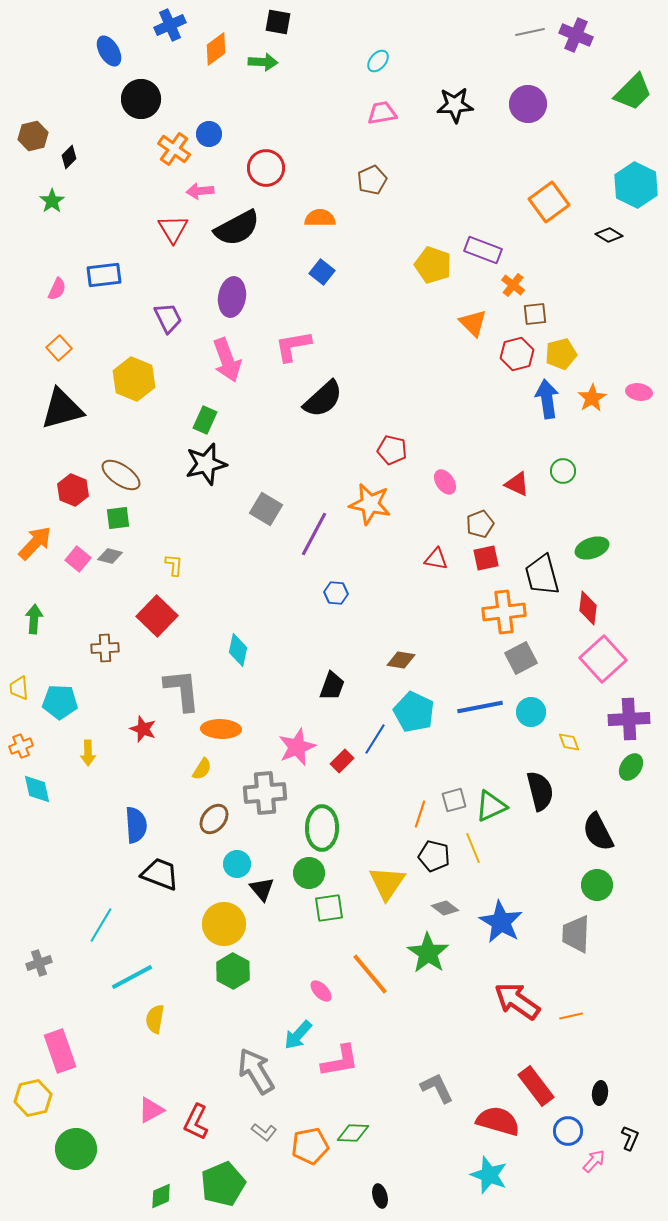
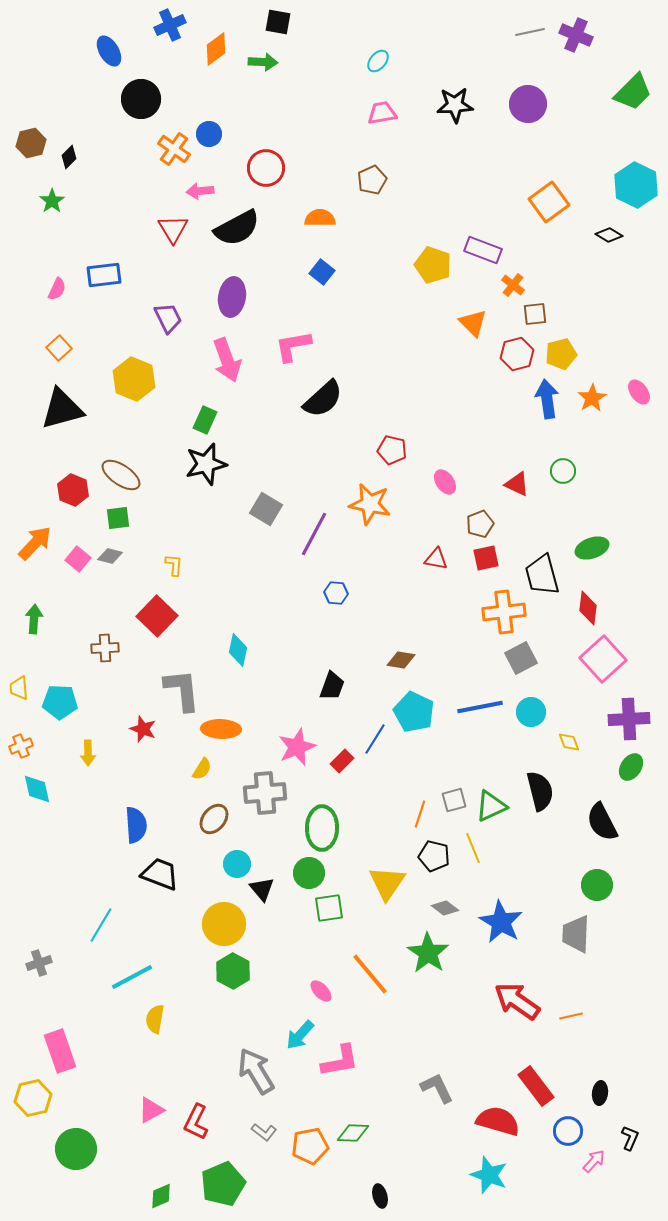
brown hexagon at (33, 136): moved 2 px left, 7 px down
pink ellipse at (639, 392): rotated 45 degrees clockwise
black semicircle at (598, 832): moved 4 px right, 10 px up
cyan arrow at (298, 1035): moved 2 px right
